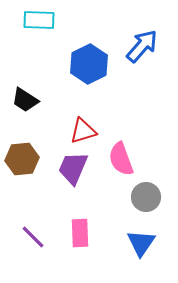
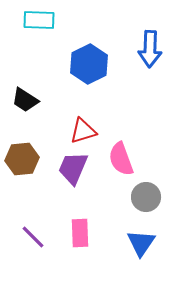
blue arrow: moved 8 px right, 3 px down; rotated 141 degrees clockwise
